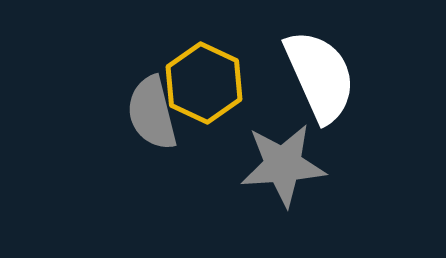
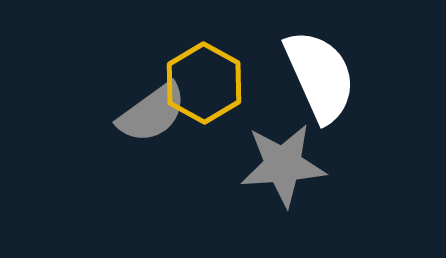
yellow hexagon: rotated 4 degrees clockwise
gray semicircle: rotated 112 degrees counterclockwise
